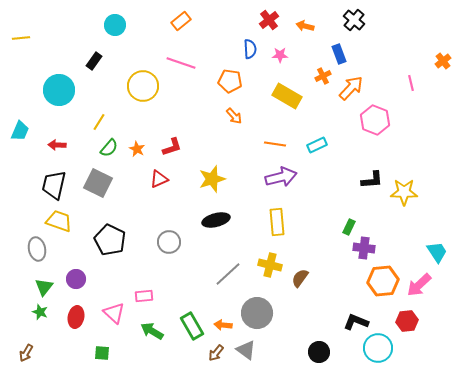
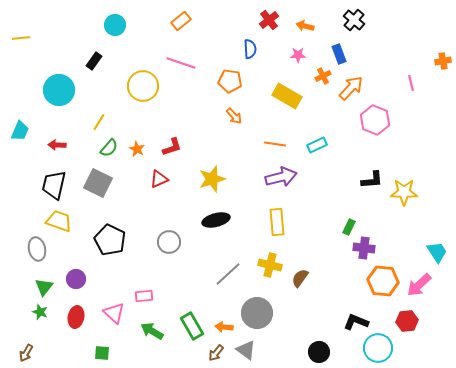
pink star at (280, 55): moved 18 px right
orange cross at (443, 61): rotated 28 degrees clockwise
orange hexagon at (383, 281): rotated 12 degrees clockwise
orange arrow at (223, 325): moved 1 px right, 2 px down
